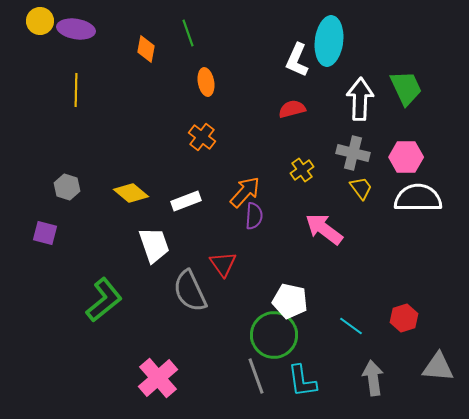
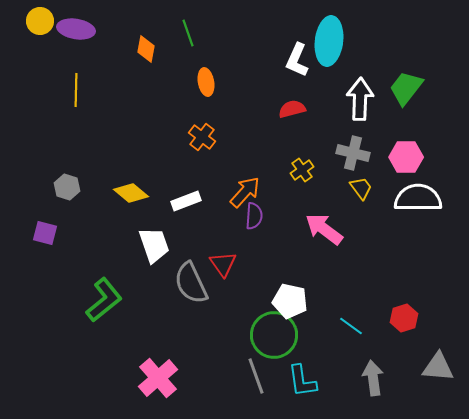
green trapezoid: rotated 117 degrees counterclockwise
gray semicircle: moved 1 px right, 8 px up
